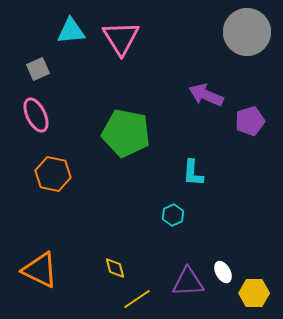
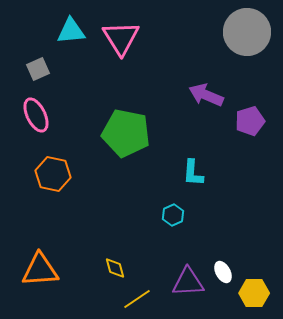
orange triangle: rotated 30 degrees counterclockwise
